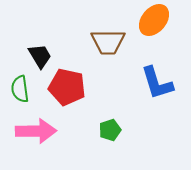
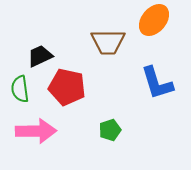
black trapezoid: rotated 84 degrees counterclockwise
